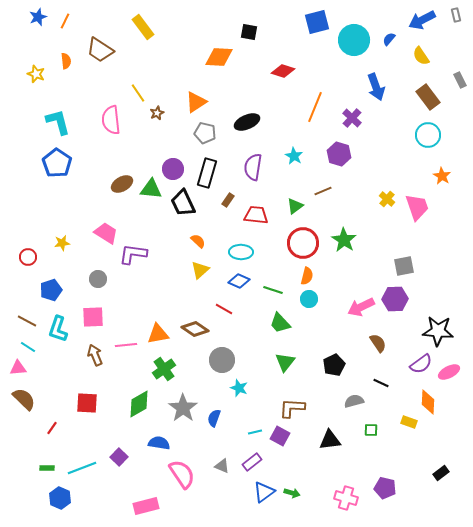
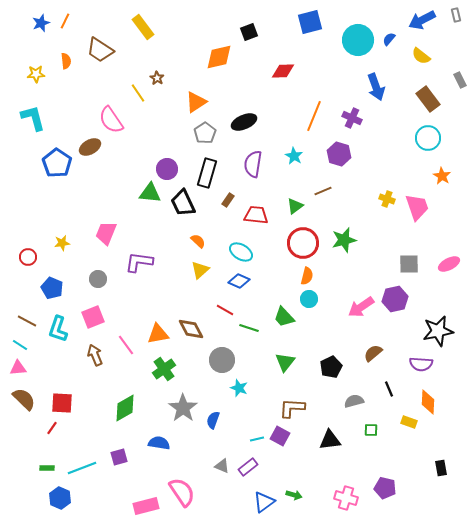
blue star at (38, 17): moved 3 px right, 6 px down
blue square at (317, 22): moved 7 px left
black square at (249, 32): rotated 30 degrees counterclockwise
cyan circle at (354, 40): moved 4 px right
yellow semicircle at (421, 56): rotated 18 degrees counterclockwise
orange diamond at (219, 57): rotated 16 degrees counterclockwise
red diamond at (283, 71): rotated 20 degrees counterclockwise
yellow star at (36, 74): rotated 24 degrees counterclockwise
brown rectangle at (428, 97): moved 2 px down
orange line at (315, 107): moved 1 px left, 9 px down
brown star at (157, 113): moved 35 px up; rotated 16 degrees counterclockwise
purple cross at (352, 118): rotated 18 degrees counterclockwise
pink semicircle at (111, 120): rotated 28 degrees counterclockwise
cyan L-shape at (58, 122): moved 25 px left, 4 px up
black ellipse at (247, 122): moved 3 px left
gray pentagon at (205, 133): rotated 25 degrees clockwise
cyan circle at (428, 135): moved 3 px down
purple semicircle at (253, 167): moved 3 px up
purple circle at (173, 169): moved 6 px left
brown ellipse at (122, 184): moved 32 px left, 37 px up
green triangle at (151, 189): moved 1 px left, 4 px down
yellow cross at (387, 199): rotated 21 degrees counterclockwise
pink trapezoid at (106, 233): rotated 100 degrees counterclockwise
green star at (344, 240): rotated 25 degrees clockwise
cyan ellipse at (241, 252): rotated 30 degrees clockwise
purple L-shape at (133, 254): moved 6 px right, 8 px down
gray square at (404, 266): moved 5 px right, 2 px up; rotated 10 degrees clockwise
blue pentagon at (51, 290): moved 1 px right, 2 px up; rotated 30 degrees counterclockwise
green line at (273, 290): moved 24 px left, 38 px down
purple hexagon at (395, 299): rotated 10 degrees counterclockwise
pink arrow at (361, 307): rotated 8 degrees counterclockwise
red line at (224, 309): moved 1 px right, 1 px down
pink square at (93, 317): rotated 20 degrees counterclockwise
green trapezoid at (280, 323): moved 4 px right, 6 px up
brown diamond at (195, 329): moved 4 px left; rotated 28 degrees clockwise
black star at (438, 331): rotated 16 degrees counterclockwise
brown semicircle at (378, 343): moved 5 px left, 10 px down; rotated 96 degrees counterclockwise
pink line at (126, 345): rotated 60 degrees clockwise
cyan line at (28, 347): moved 8 px left, 2 px up
purple semicircle at (421, 364): rotated 40 degrees clockwise
black pentagon at (334, 365): moved 3 px left, 2 px down
pink ellipse at (449, 372): moved 108 px up
black line at (381, 383): moved 8 px right, 6 px down; rotated 42 degrees clockwise
red square at (87, 403): moved 25 px left
green diamond at (139, 404): moved 14 px left, 4 px down
blue semicircle at (214, 418): moved 1 px left, 2 px down
cyan line at (255, 432): moved 2 px right, 7 px down
purple square at (119, 457): rotated 30 degrees clockwise
purple rectangle at (252, 462): moved 4 px left, 5 px down
black rectangle at (441, 473): moved 5 px up; rotated 63 degrees counterclockwise
pink semicircle at (182, 474): moved 18 px down
blue triangle at (264, 492): moved 10 px down
green arrow at (292, 493): moved 2 px right, 2 px down
